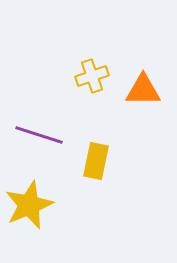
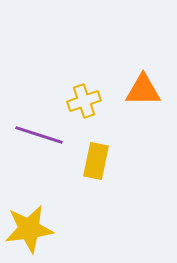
yellow cross: moved 8 px left, 25 px down
yellow star: moved 24 px down; rotated 15 degrees clockwise
